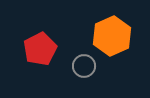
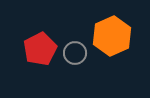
gray circle: moved 9 px left, 13 px up
